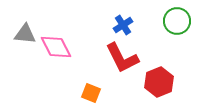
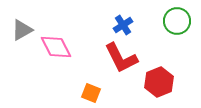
gray triangle: moved 3 px left, 4 px up; rotated 35 degrees counterclockwise
red L-shape: moved 1 px left
